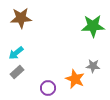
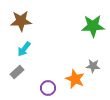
brown star: moved 3 px down
cyan arrow: moved 8 px right, 4 px up; rotated 14 degrees counterclockwise
